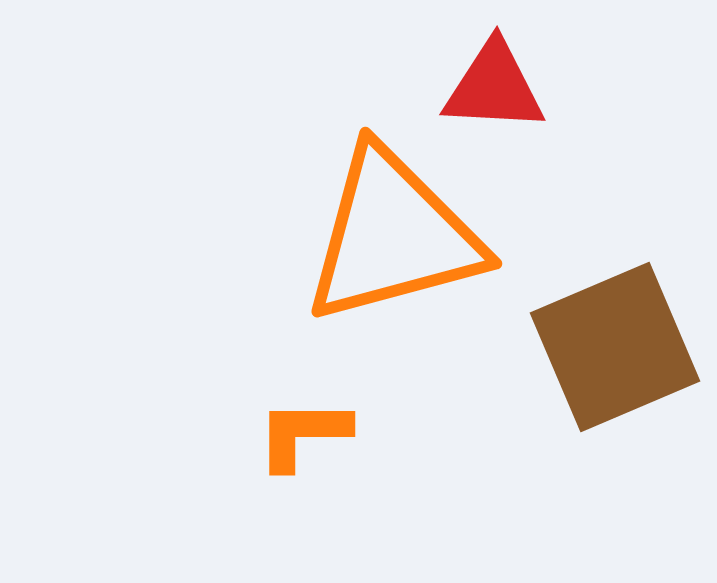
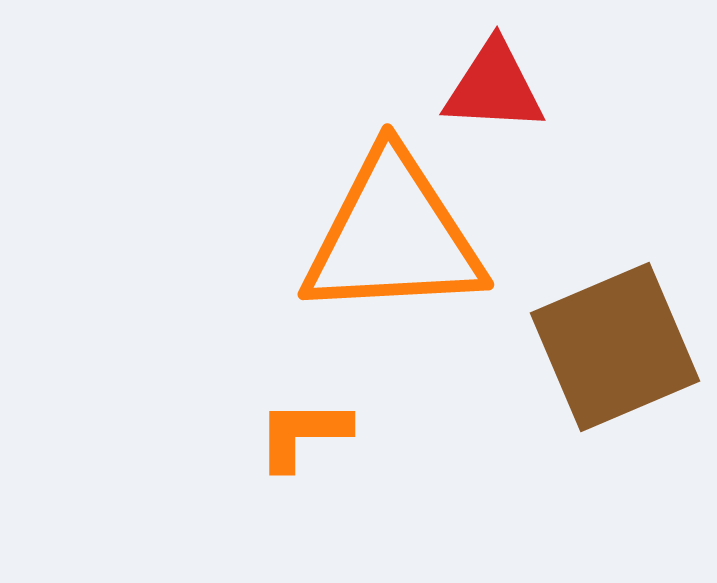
orange triangle: rotated 12 degrees clockwise
